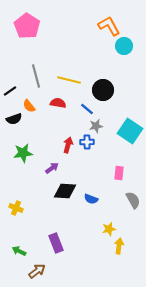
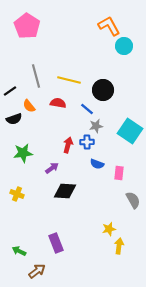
blue semicircle: moved 6 px right, 35 px up
yellow cross: moved 1 px right, 14 px up
